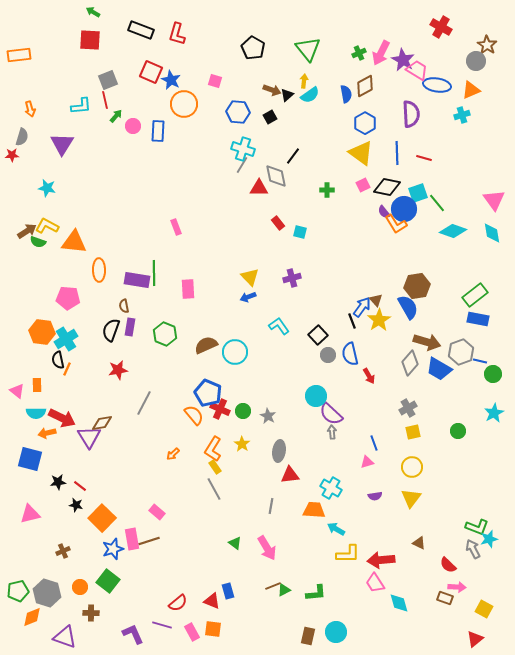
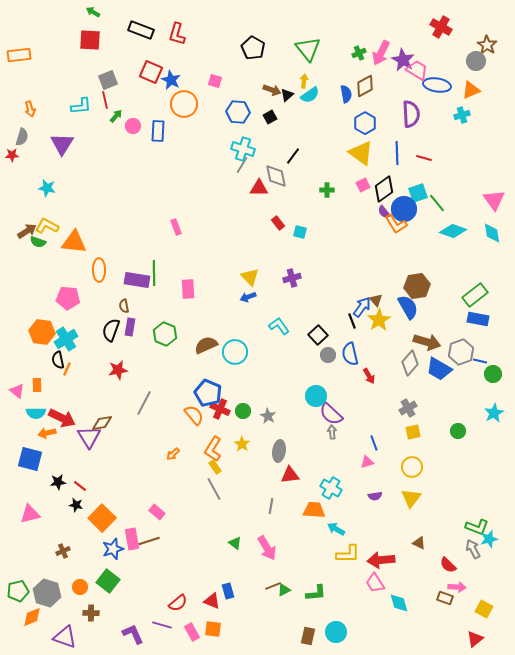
black diamond at (387, 187): moved 3 px left, 2 px down; rotated 48 degrees counterclockwise
